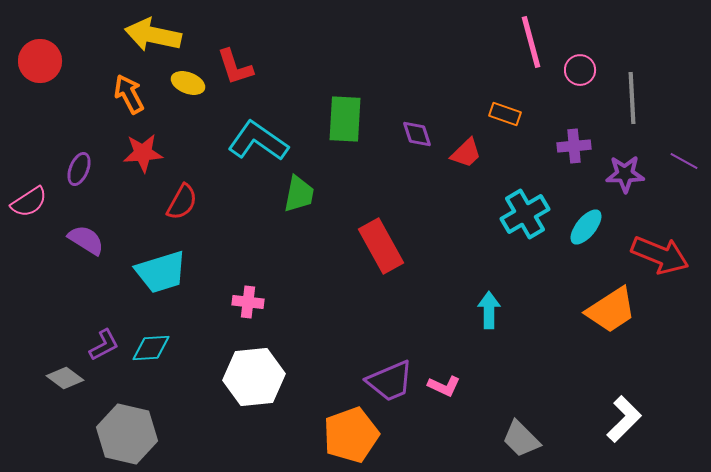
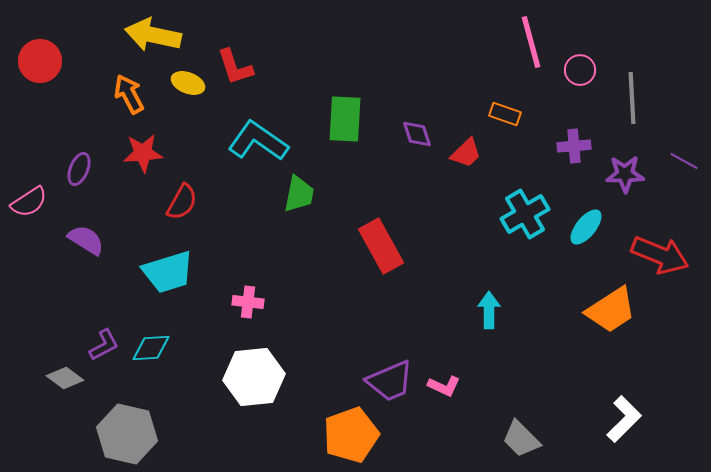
cyan trapezoid: moved 7 px right
